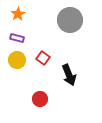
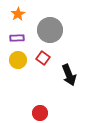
gray circle: moved 20 px left, 10 px down
purple rectangle: rotated 16 degrees counterclockwise
yellow circle: moved 1 px right
red circle: moved 14 px down
